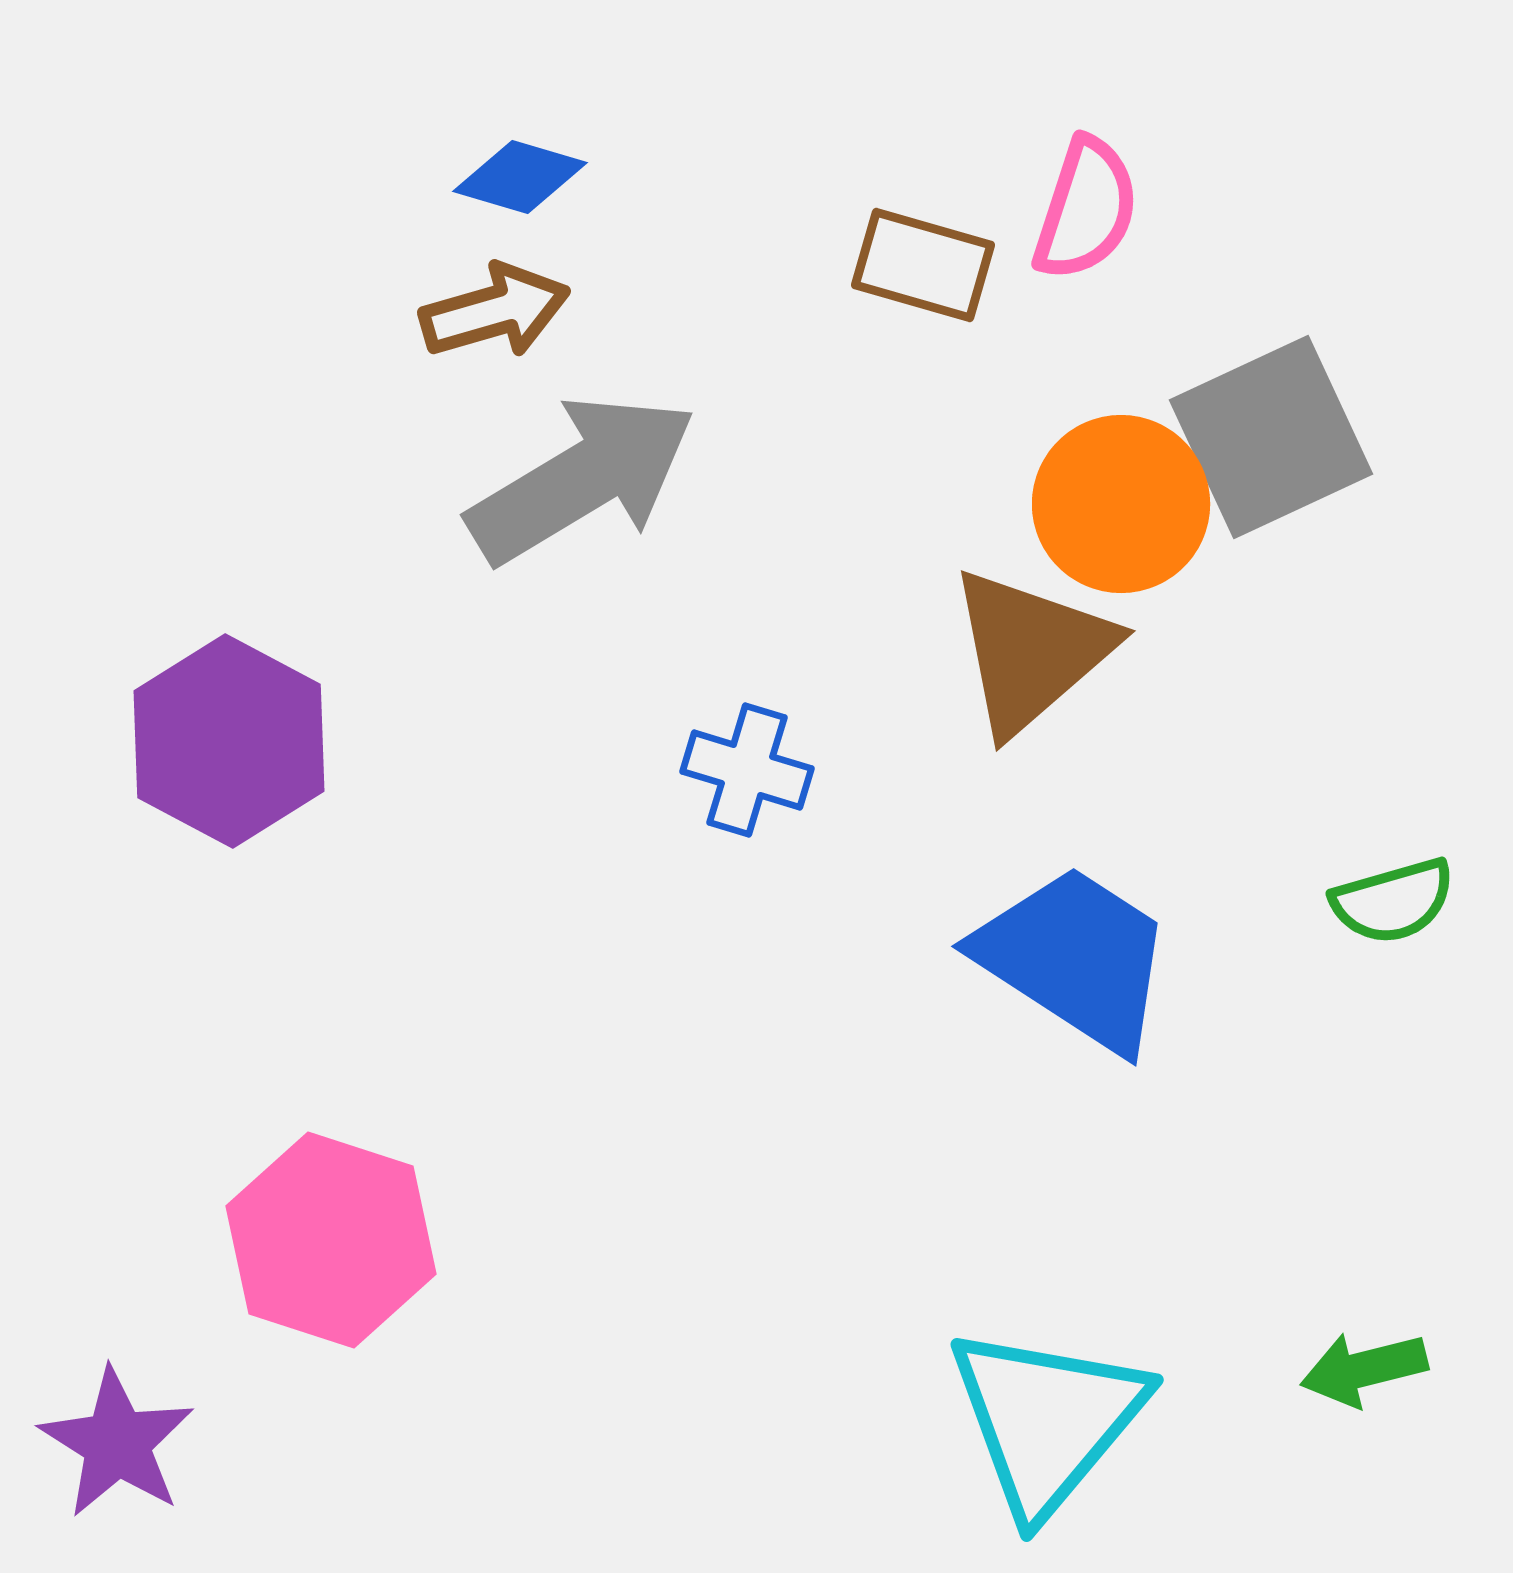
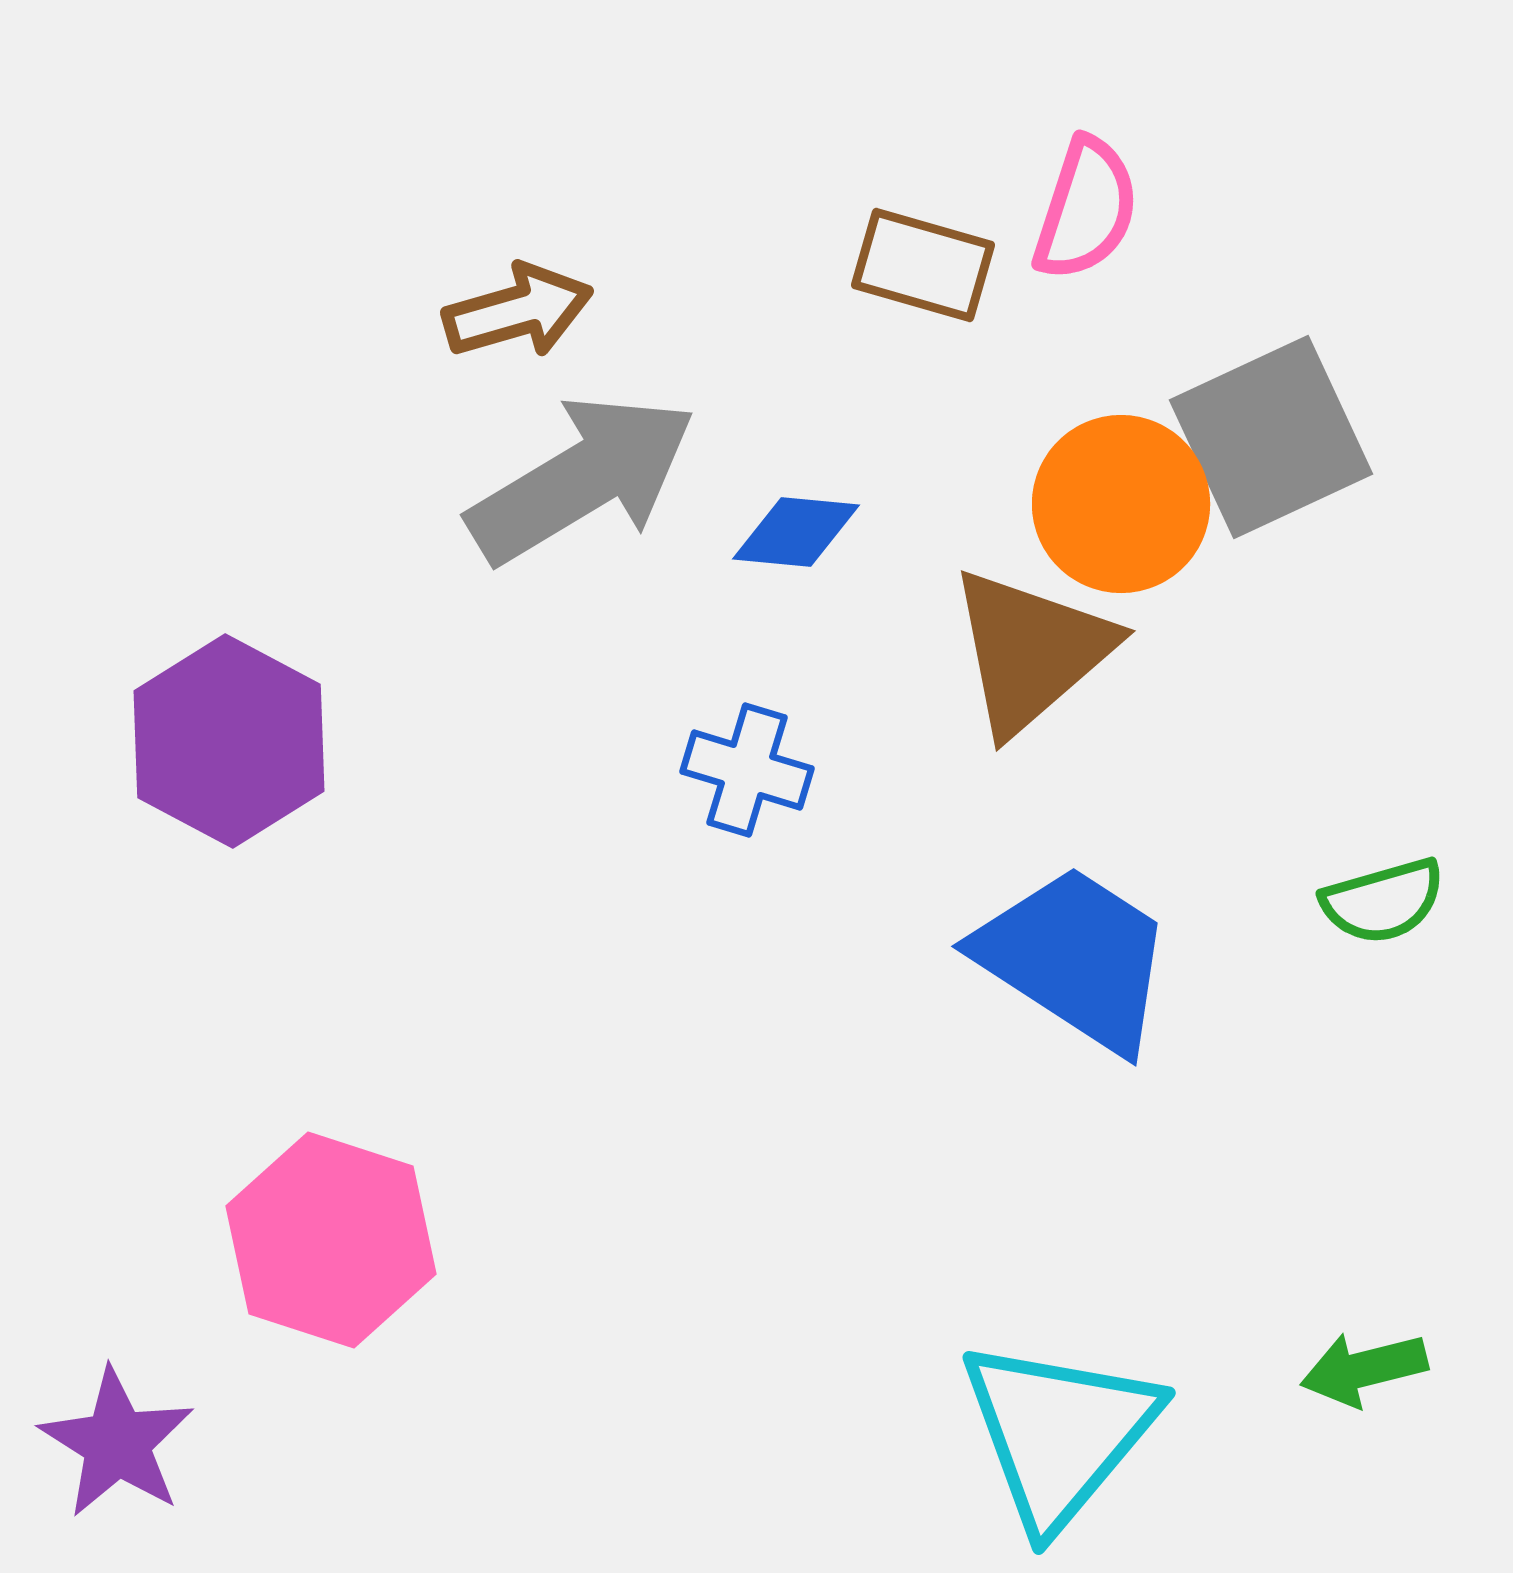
blue diamond: moved 276 px right, 355 px down; rotated 11 degrees counterclockwise
brown arrow: moved 23 px right
green semicircle: moved 10 px left
cyan triangle: moved 12 px right, 13 px down
